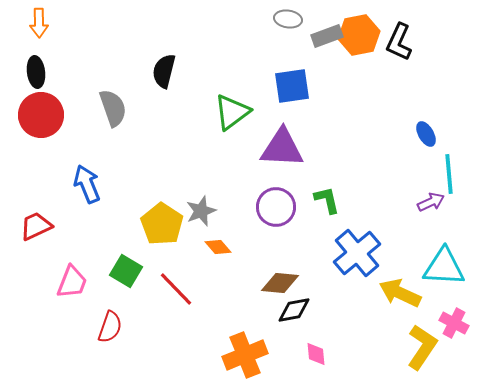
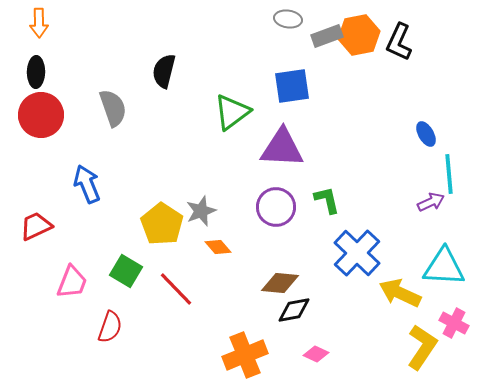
black ellipse: rotated 8 degrees clockwise
blue cross: rotated 6 degrees counterclockwise
pink diamond: rotated 60 degrees counterclockwise
